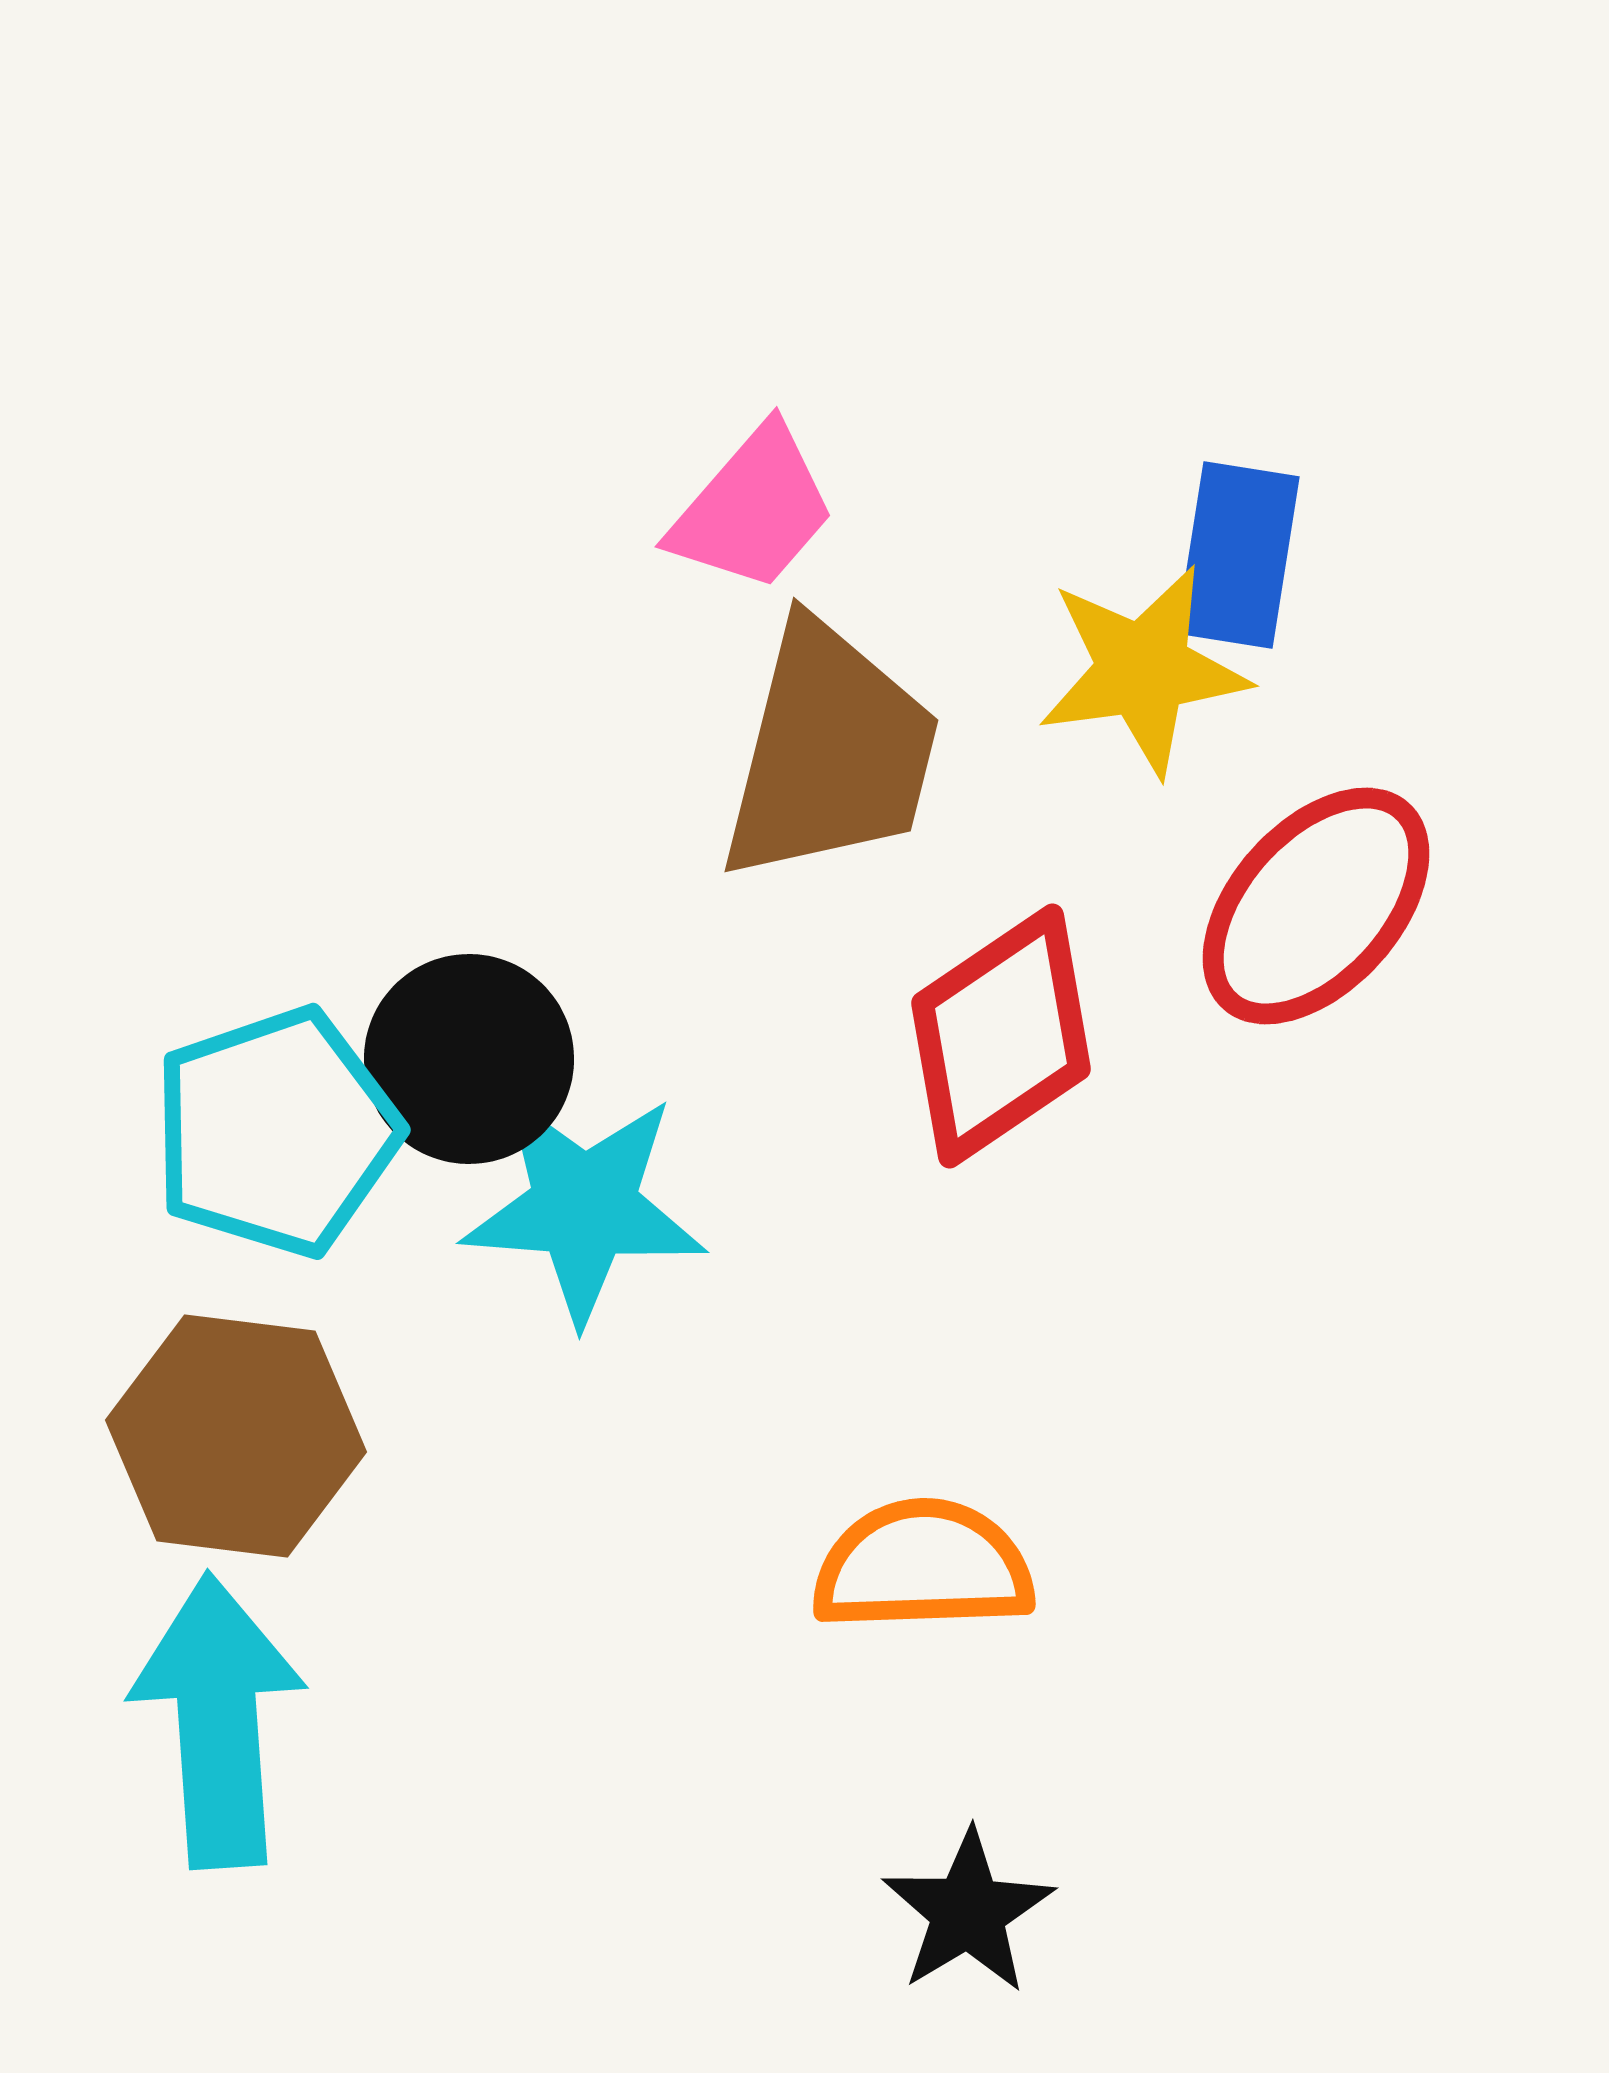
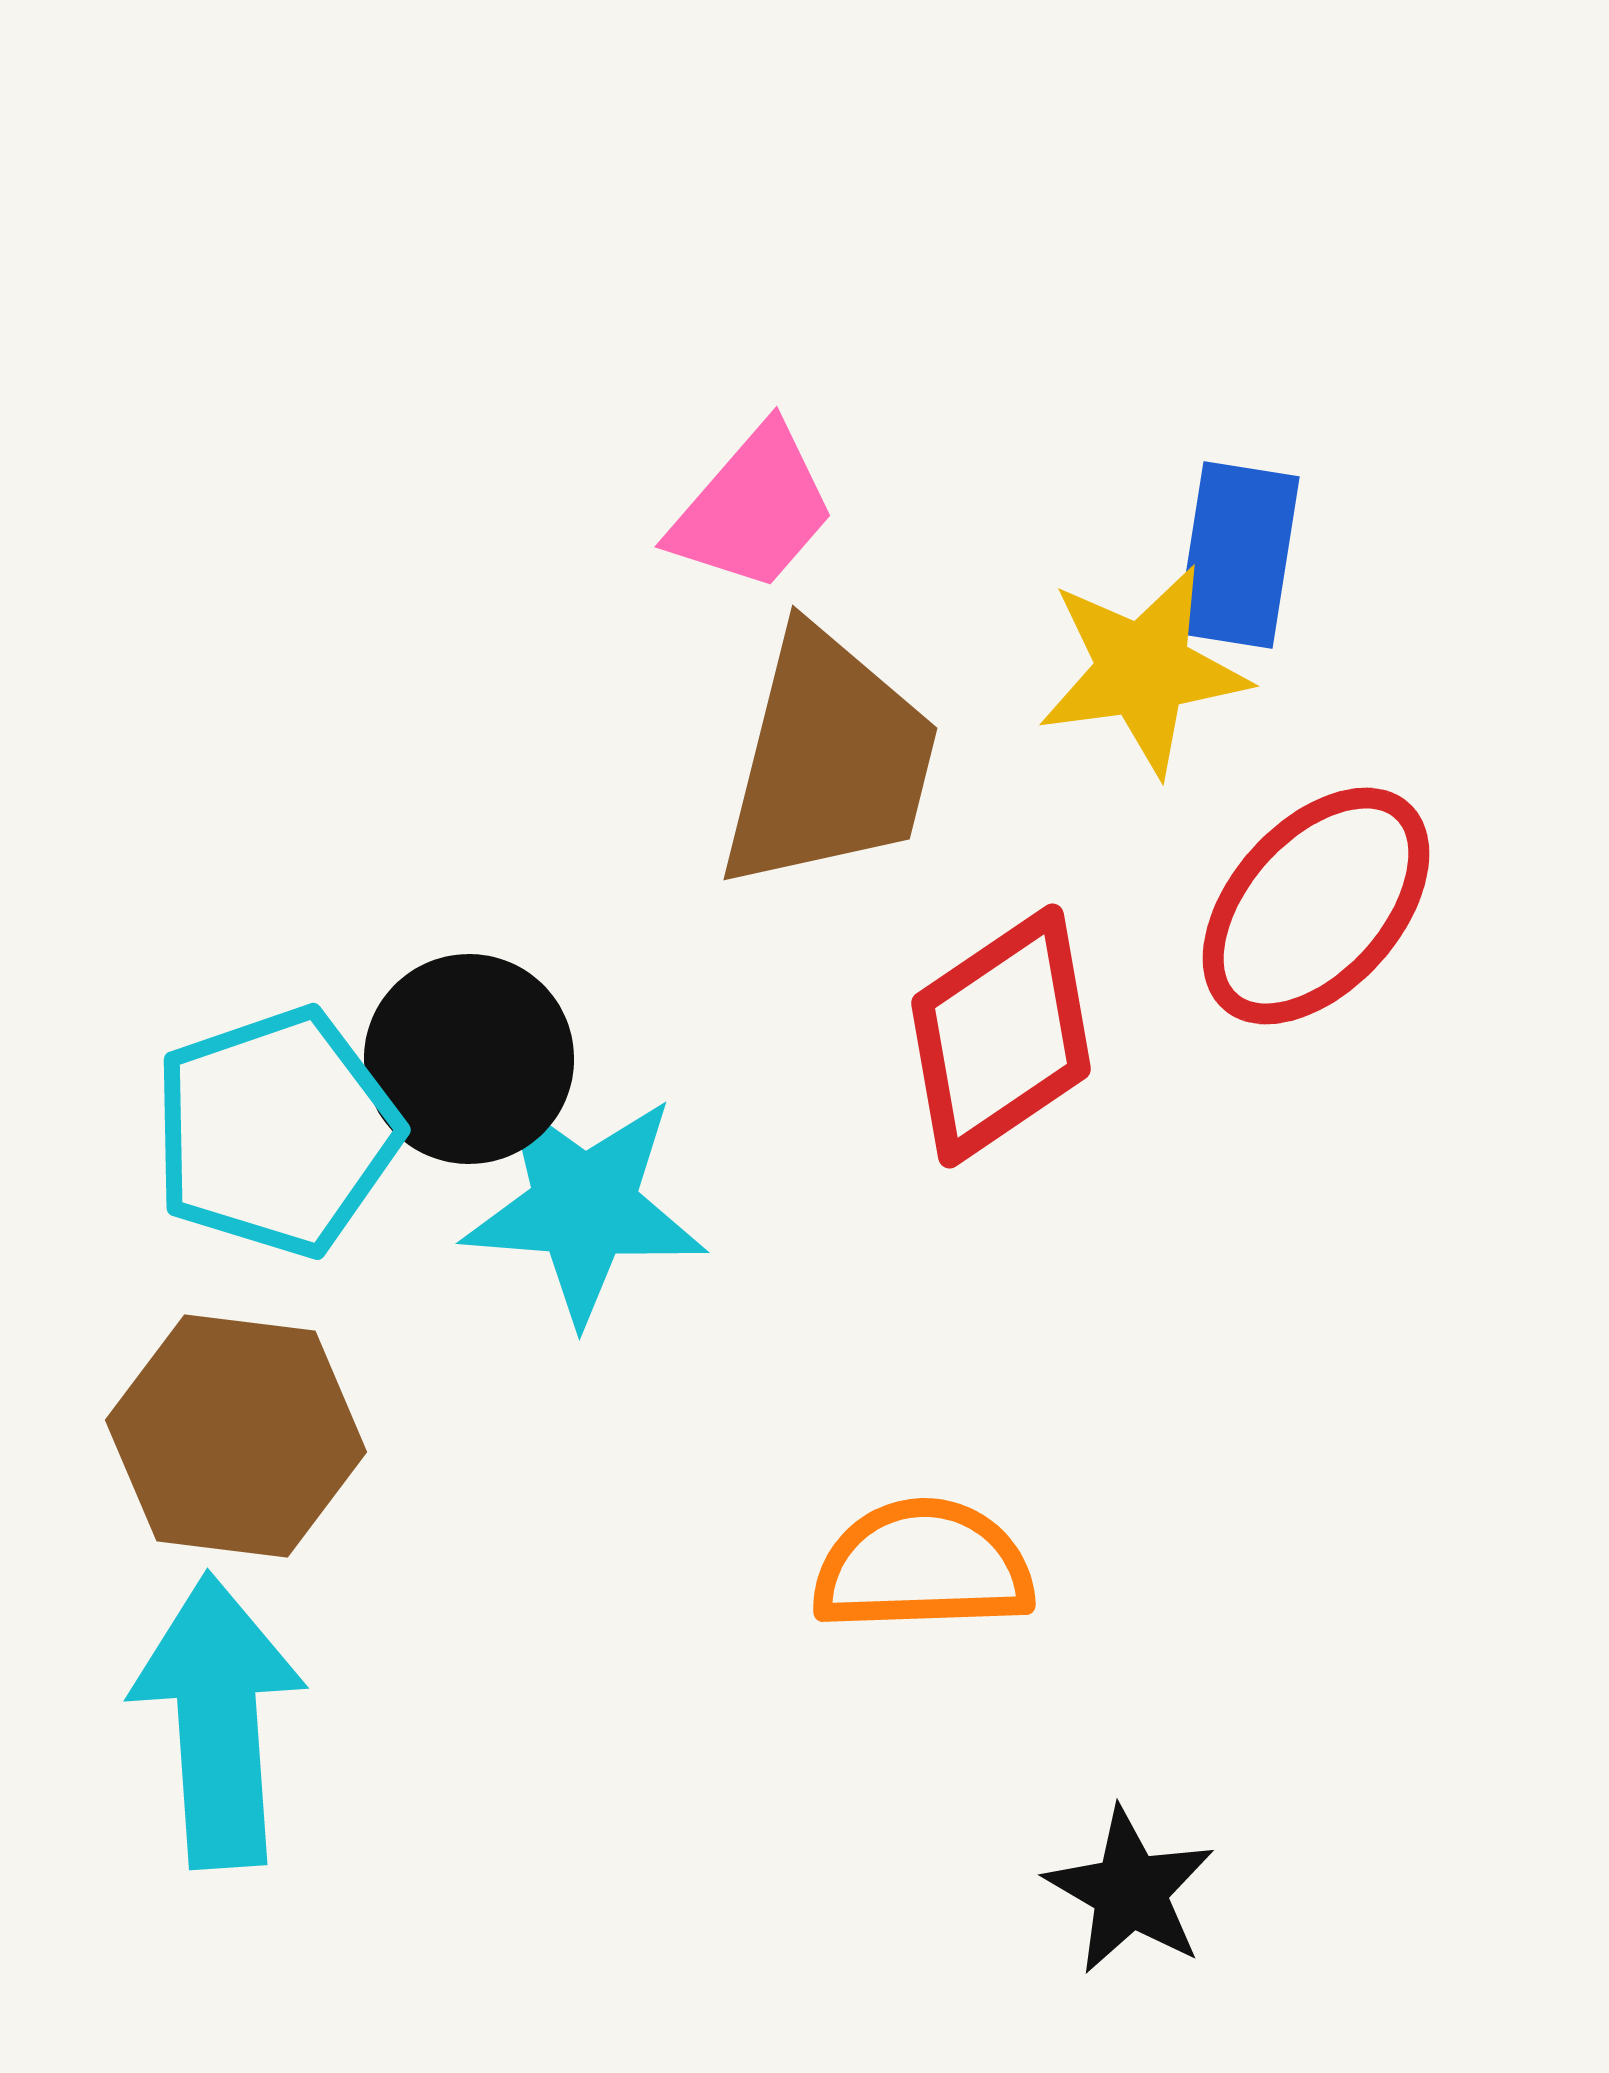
brown trapezoid: moved 1 px left, 8 px down
black star: moved 162 px right, 21 px up; rotated 11 degrees counterclockwise
